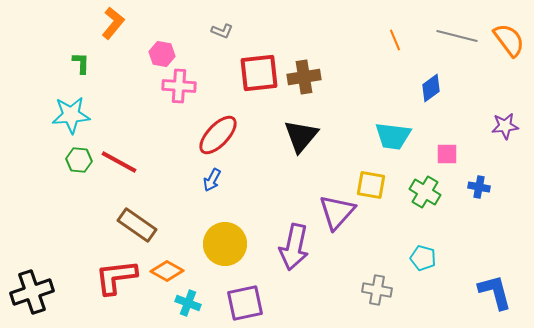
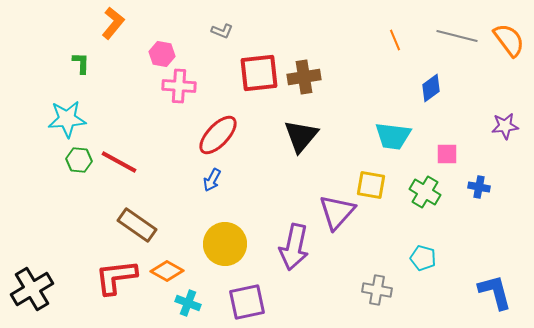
cyan star: moved 4 px left, 4 px down
black cross: moved 3 px up; rotated 12 degrees counterclockwise
purple square: moved 2 px right, 1 px up
